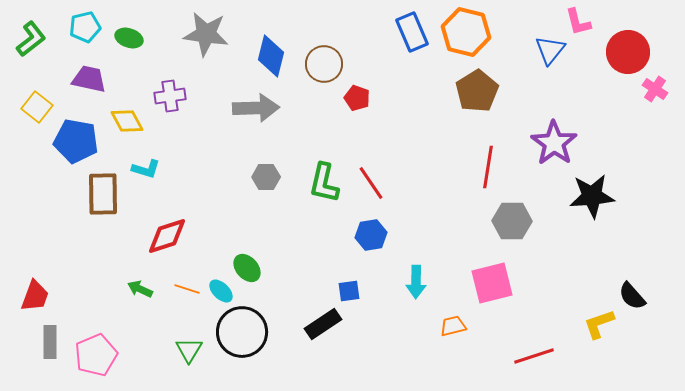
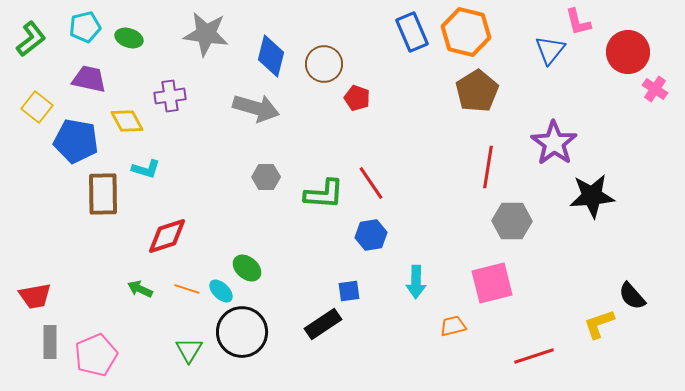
gray arrow at (256, 108): rotated 18 degrees clockwise
green L-shape at (324, 183): moved 11 px down; rotated 99 degrees counterclockwise
green ellipse at (247, 268): rotated 8 degrees counterclockwise
red trapezoid at (35, 296): rotated 60 degrees clockwise
